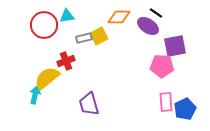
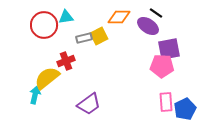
cyan triangle: moved 1 px left, 1 px down
purple square: moved 6 px left, 3 px down
purple trapezoid: rotated 110 degrees counterclockwise
